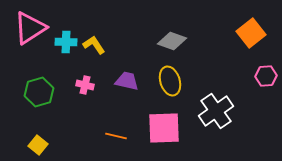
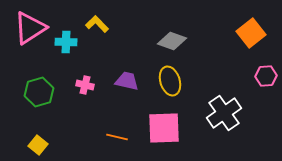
yellow L-shape: moved 3 px right, 21 px up; rotated 10 degrees counterclockwise
white cross: moved 8 px right, 2 px down
orange line: moved 1 px right, 1 px down
